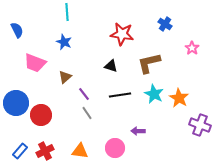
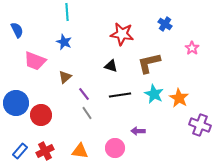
pink trapezoid: moved 2 px up
